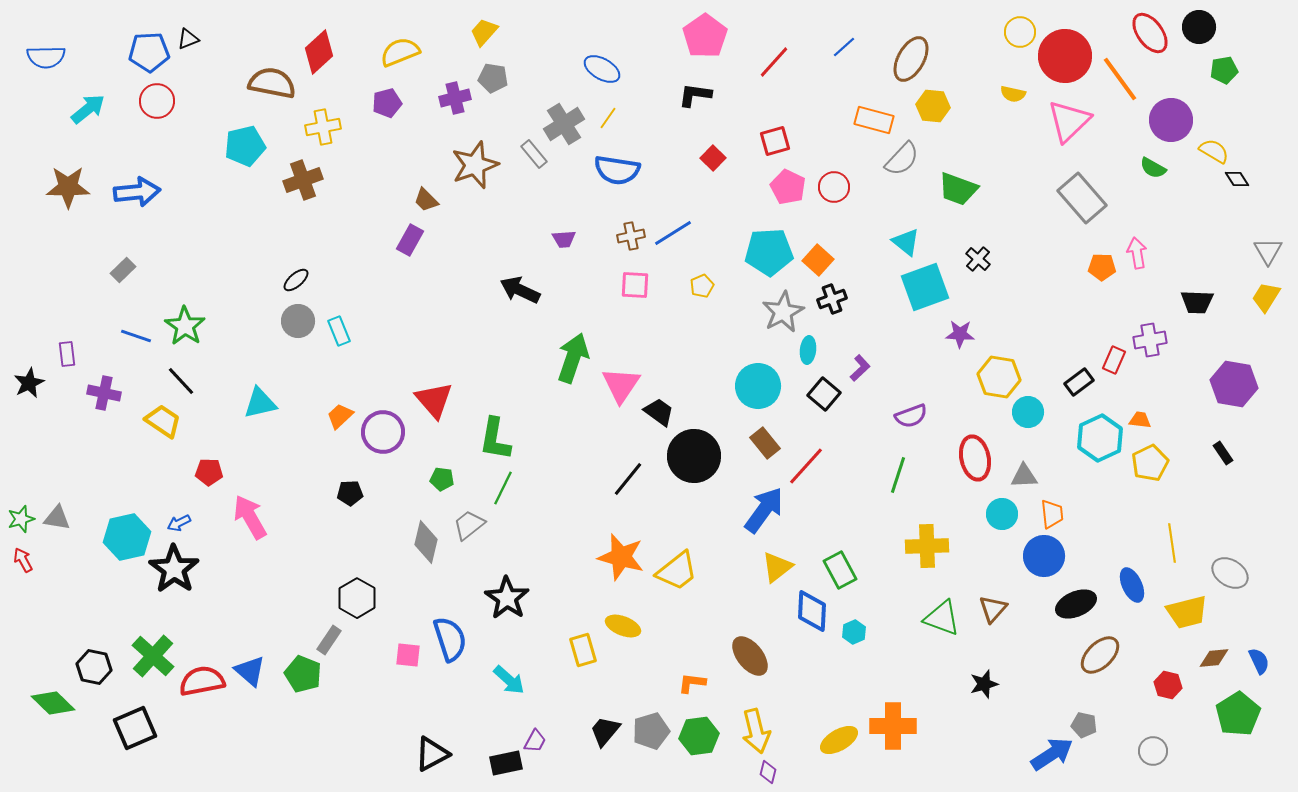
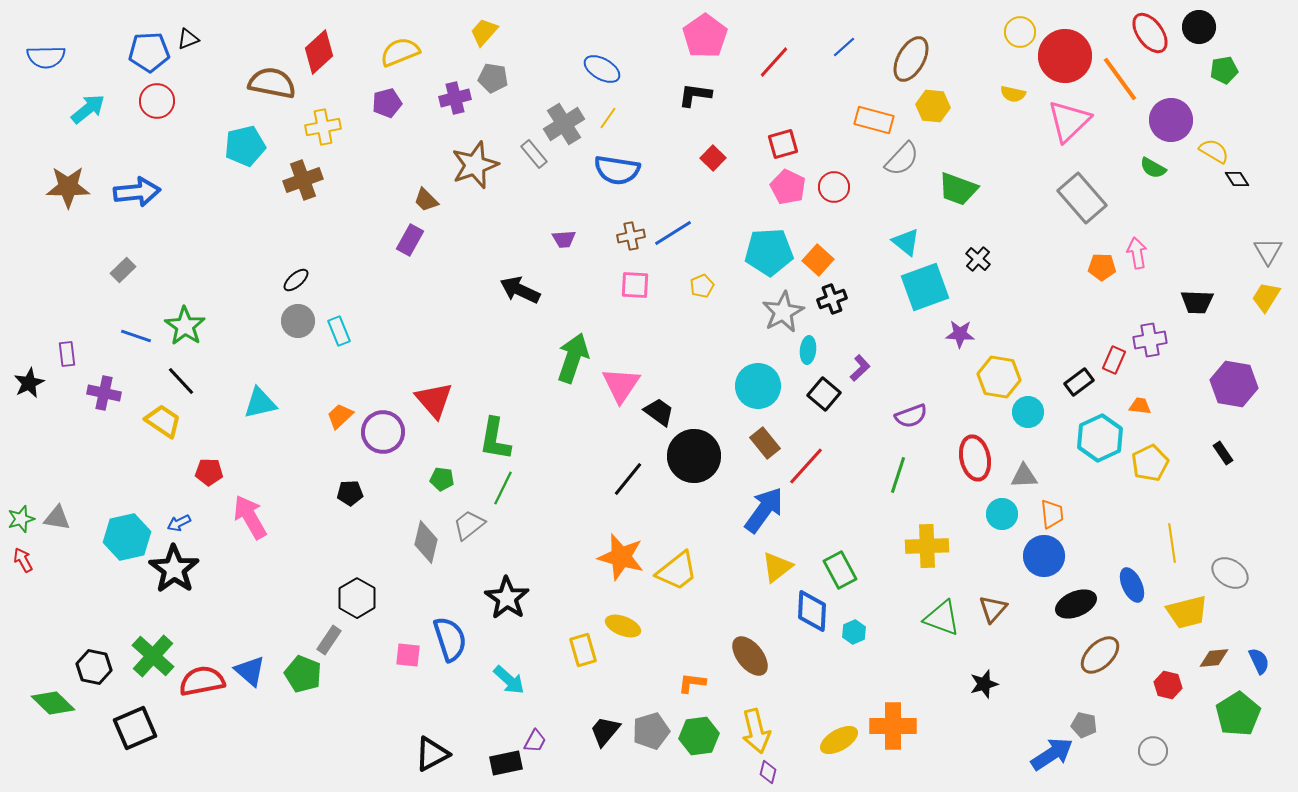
red square at (775, 141): moved 8 px right, 3 px down
orange trapezoid at (1140, 420): moved 14 px up
